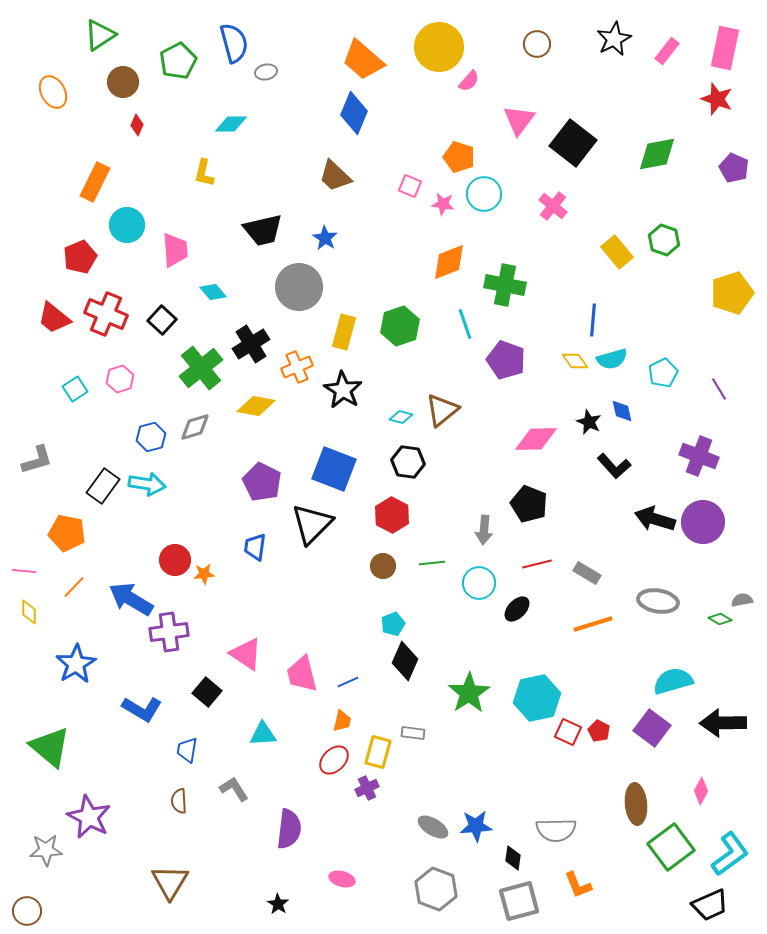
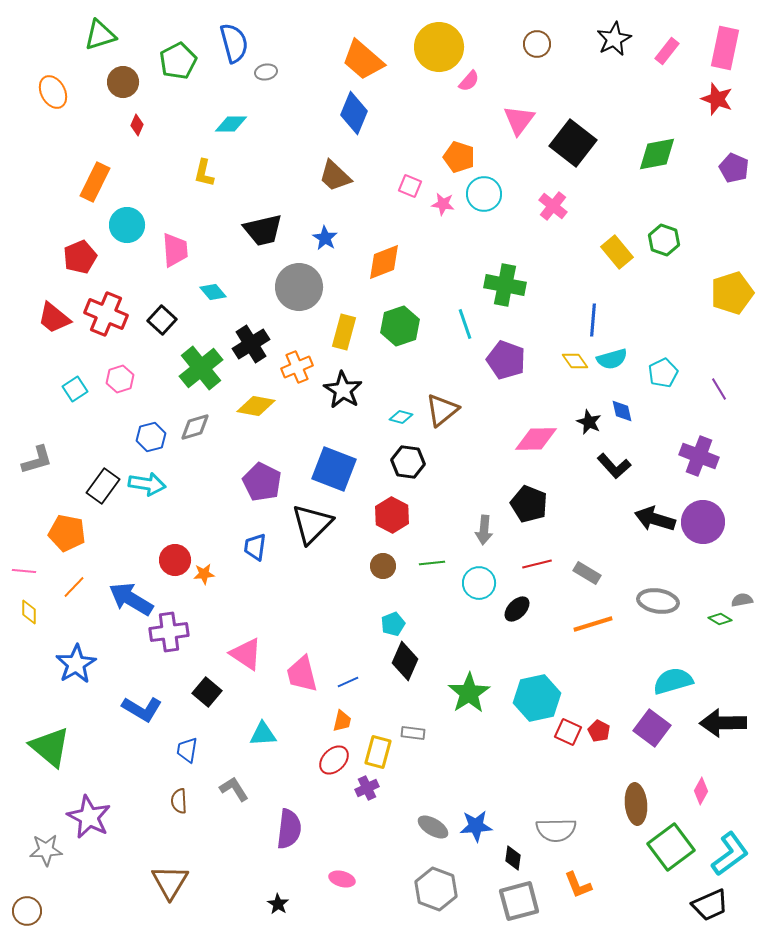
green triangle at (100, 35): rotated 16 degrees clockwise
orange diamond at (449, 262): moved 65 px left
